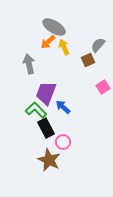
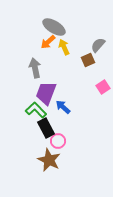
gray arrow: moved 6 px right, 4 px down
pink circle: moved 5 px left, 1 px up
